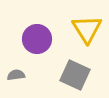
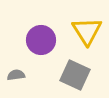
yellow triangle: moved 2 px down
purple circle: moved 4 px right, 1 px down
